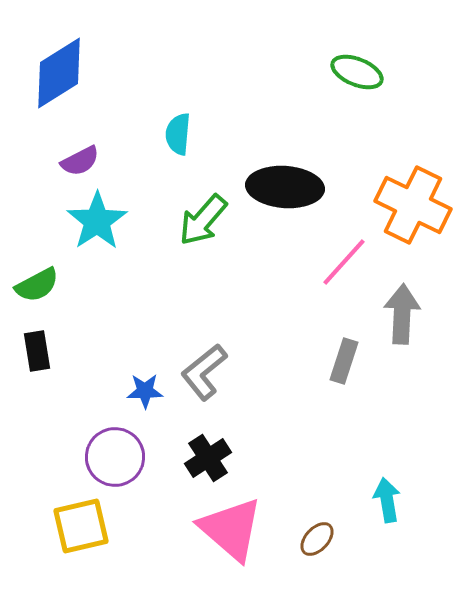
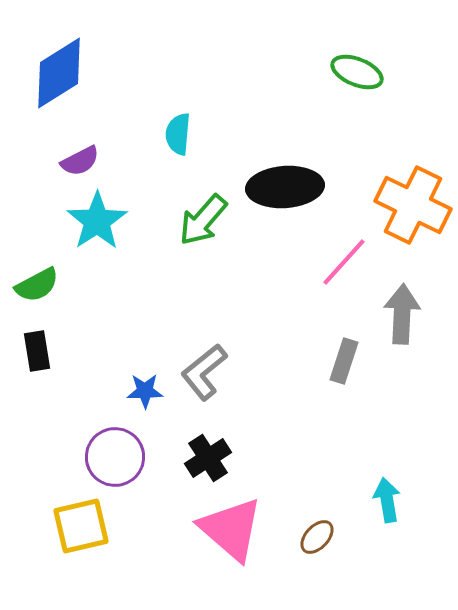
black ellipse: rotated 8 degrees counterclockwise
brown ellipse: moved 2 px up
